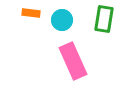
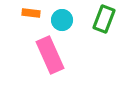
green rectangle: rotated 12 degrees clockwise
pink rectangle: moved 23 px left, 6 px up
